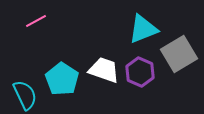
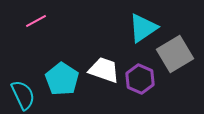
cyan triangle: moved 1 px up; rotated 12 degrees counterclockwise
gray square: moved 4 px left
purple hexagon: moved 7 px down
cyan semicircle: moved 2 px left
